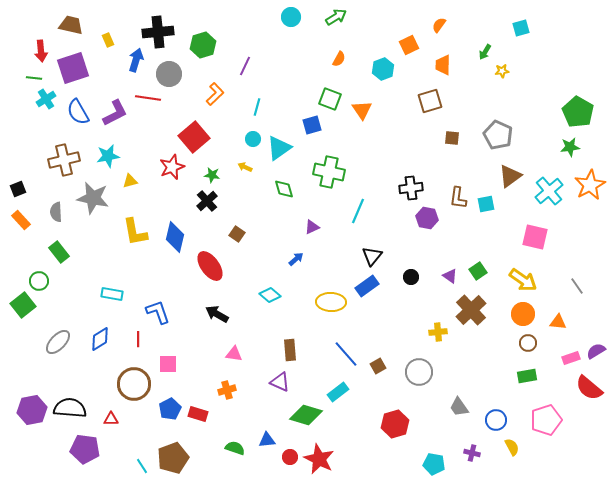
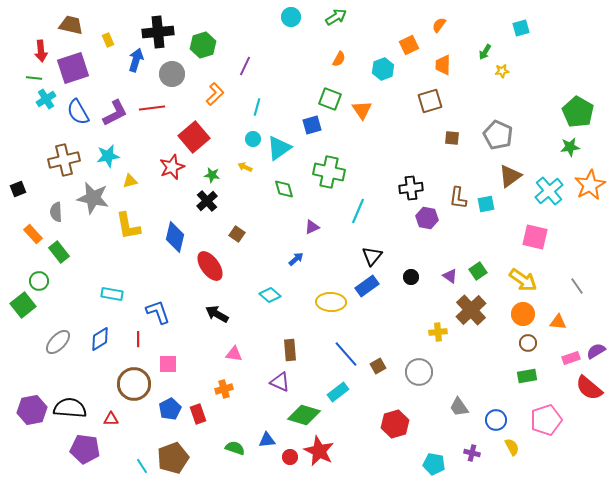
gray circle at (169, 74): moved 3 px right
red line at (148, 98): moved 4 px right, 10 px down; rotated 15 degrees counterclockwise
orange rectangle at (21, 220): moved 12 px right, 14 px down
yellow L-shape at (135, 232): moved 7 px left, 6 px up
orange cross at (227, 390): moved 3 px left, 1 px up
red rectangle at (198, 414): rotated 54 degrees clockwise
green diamond at (306, 415): moved 2 px left
red star at (319, 459): moved 8 px up
